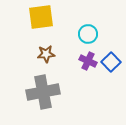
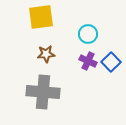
gray cross: rotated 16 degrees clockwise
